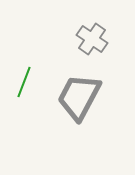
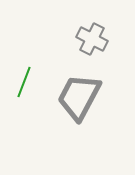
gray cross: rotated 8 degrees counterclockwise
